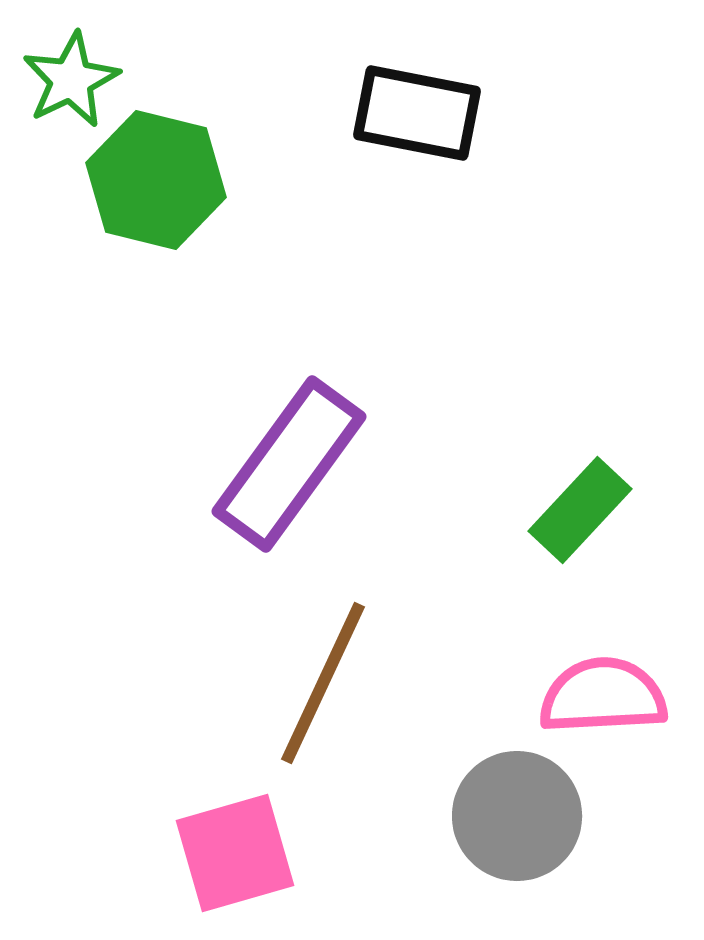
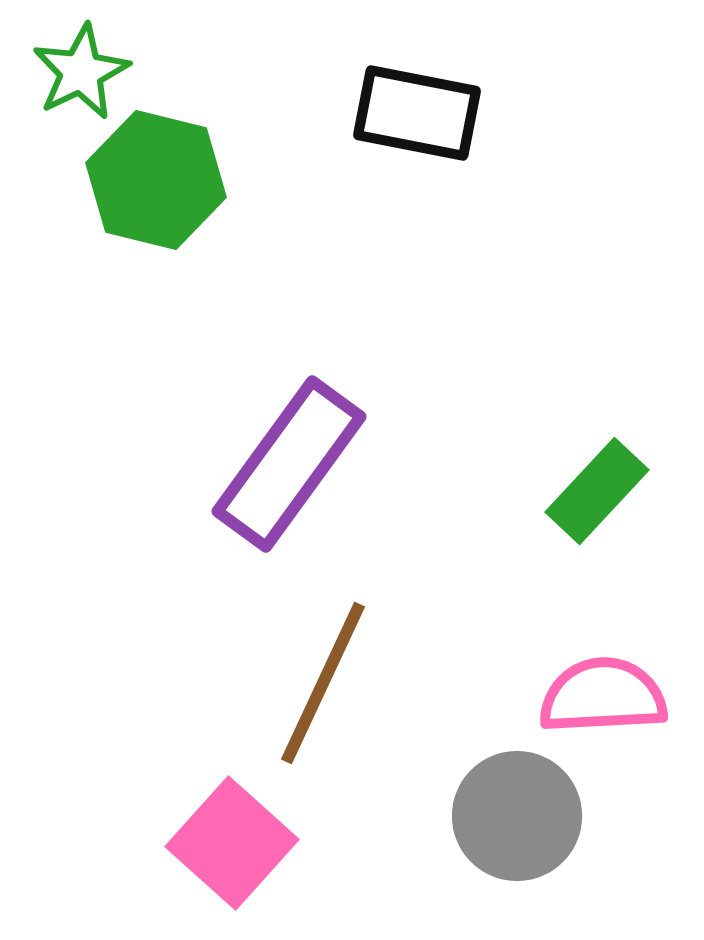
green star: moved 10 px right, 8 px up
green rectangle: moved 17 px right, 19 px up
pink square: moved 3 px left, 10 px up; rotated 32 degrees counterclockwise
